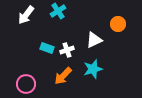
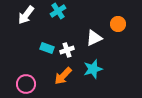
white triangle: moved 2 px up
